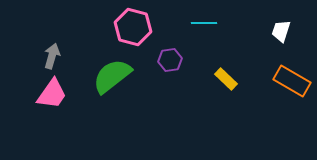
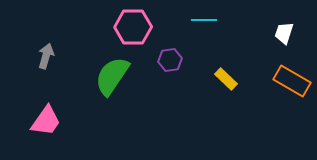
cyan line: moved 3 px up
pink hexagon: rotated 15 degrees counterclockwise
white trapezoid: moved 3 px right, 2 px down
gray arrow: moved 6 px left
green semicircle: rotated 18 degrees counterclockwise
pink trapezoid: moved 6 px left, 27 px down
